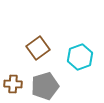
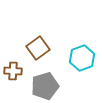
cyan hexagon: moved 2 px right, 1 px down
brown cross: moved 13 px up
